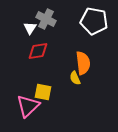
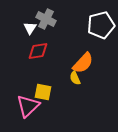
white pentagon: moved 7 px right, 4 px down; rotated 24 degrees counterclockwise
orange semicircle: rotated 50 degrees clockwise
